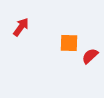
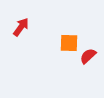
red semicircle: moved 2 px left
